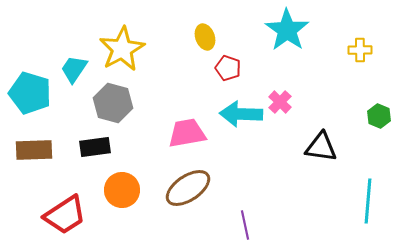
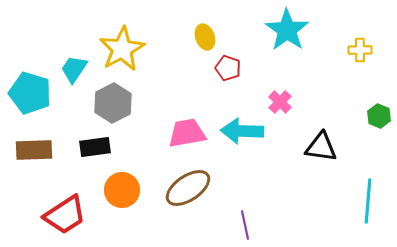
gray hexagon: rotated 18 degrees clockwise
cyan arrow: moved 1 px right, 17 px down
